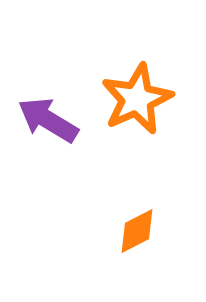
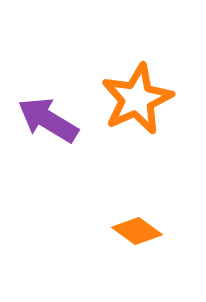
orange diamond: rotated 63 degrees clockwise
